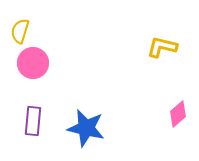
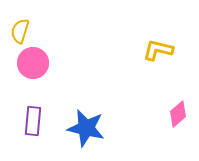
yellow L-shape: moved 4 px left, 3 px down
